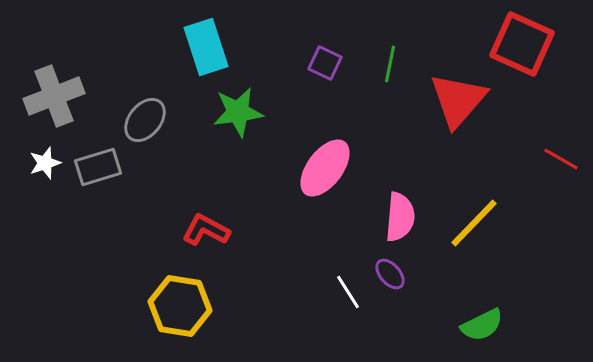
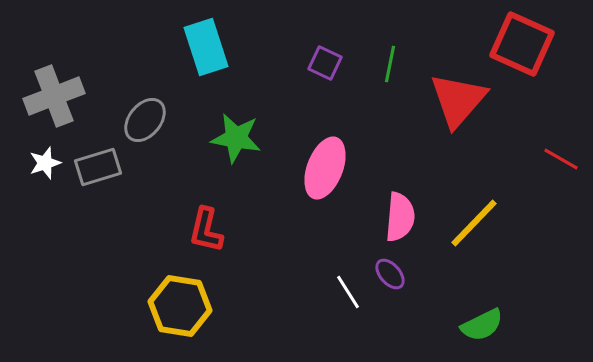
green star: moved 2 px left, 26 px down; rotated 18 degrees clockwise
pink ellipse: rotated 16 degrees counterclockwise
red L-shape: rotated 105 degrees counterclockwise
